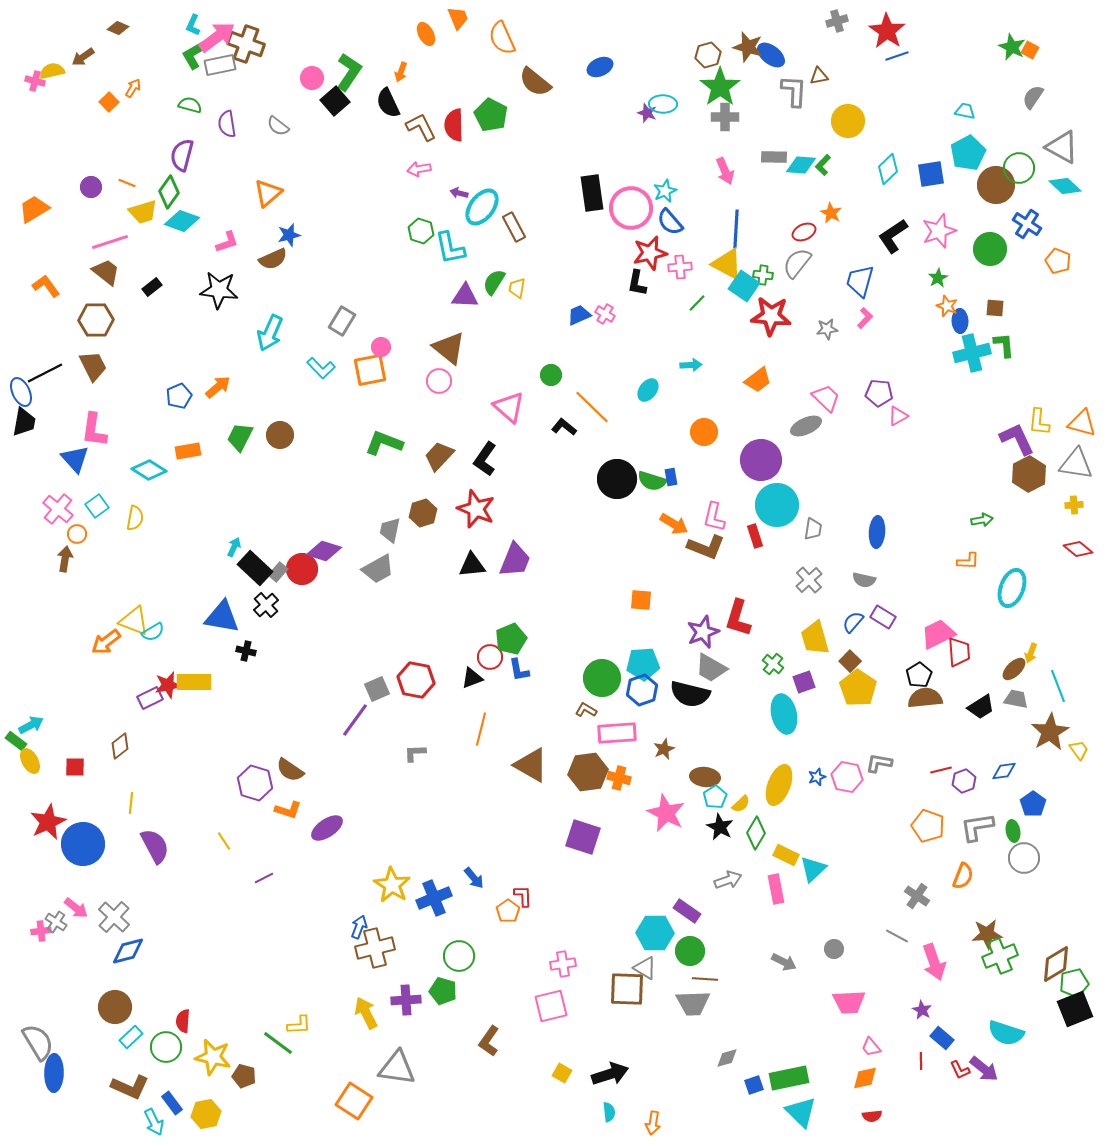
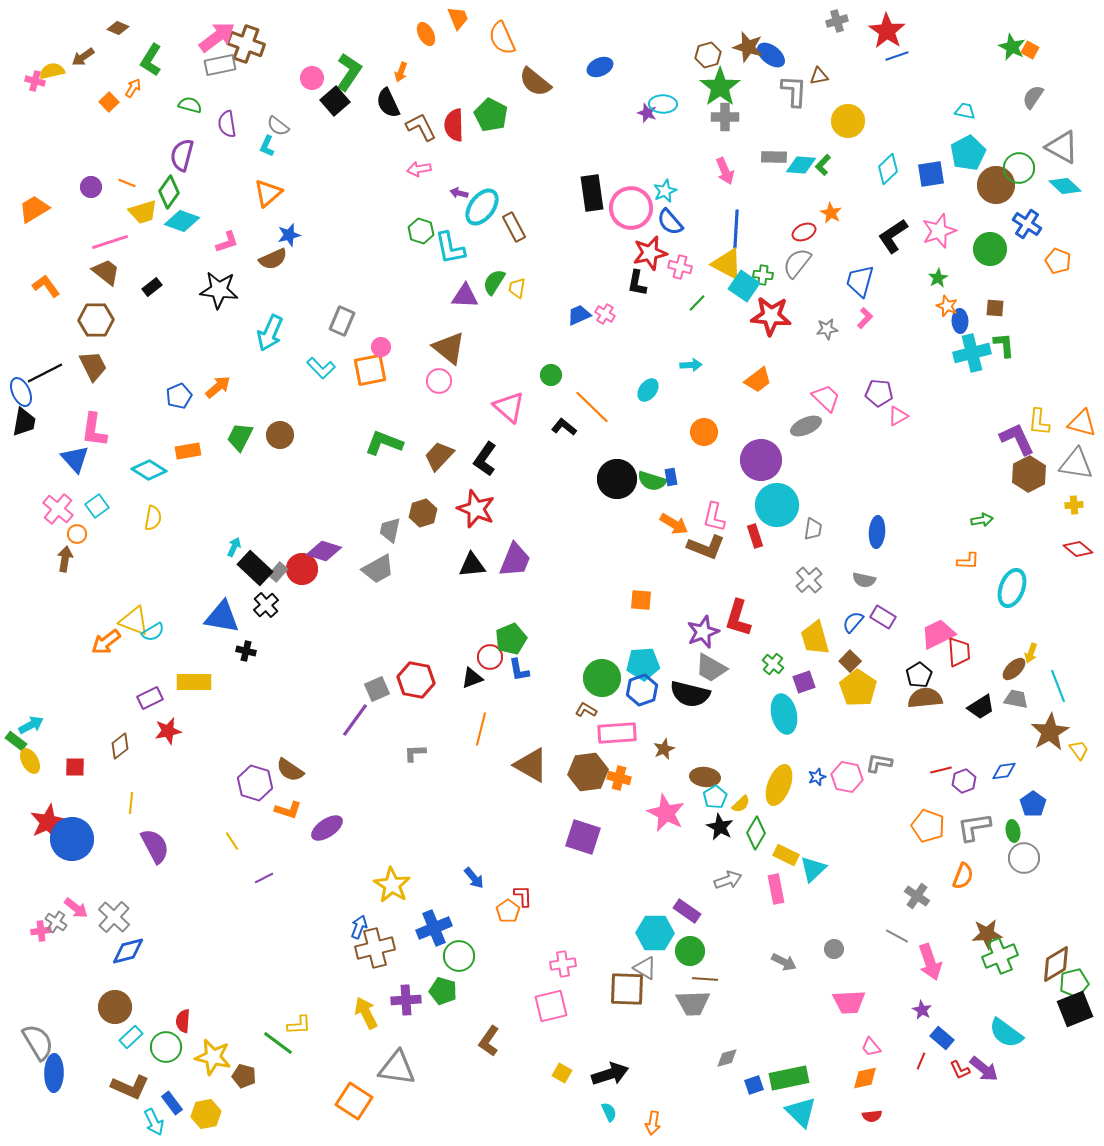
cyan L-shape at (193, 25): moved 74 px right, 121 px down
green L-shape at (195, 54): moved 44 px left, 6 px down; rotated 28 degrees counterclockwise
pink cross at (680, 267): rotated 20 degrees clockwise
gray rectangle at (342, 321): rotated 8 degrees counterclockwise
yellow semicircle at (135, 518): moved 18 px right
red star at (168, 685): moved 46 px down
gray L-shape at (977, 827): moved 3 px left
yellow line at (224, 841): moved 8 px right
blue circle at (83, 844): moved 11 px left, 5 px up
blue cross at (434, 898): moved 30 px down
pink arrow at (934, 962): moved 4 px left
cyan semicircle at (1006, 1033): rotated 18 degrees clockwise
red line at (921, 1061): rotated 24 degrees clockwise
cyan semicircle at (609, 1112): rotated 18 degrees counterclockwise
